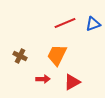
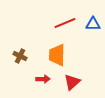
blue triangle: rotated 21 degrees clockwise
orange trapezoid: rotated 25 degrees counterclockwise
red triangle: rotated 12 degrees counterclockwise
